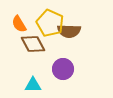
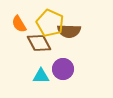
brown diamond: moved 6 px right, 1 px up
cyan triangle: moved 8 px right, 9 px up
